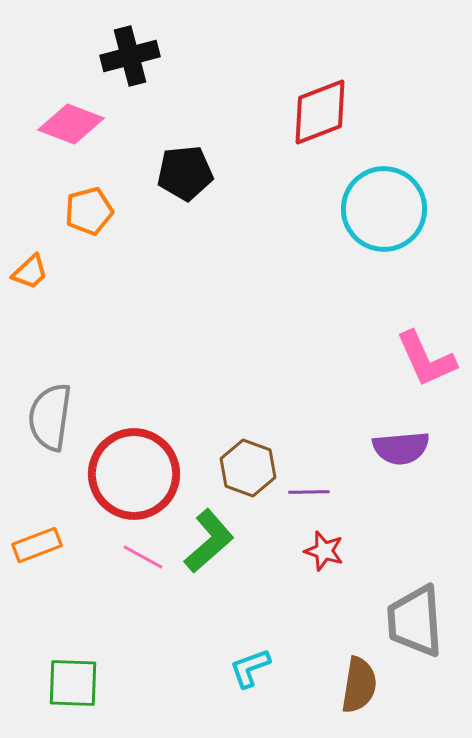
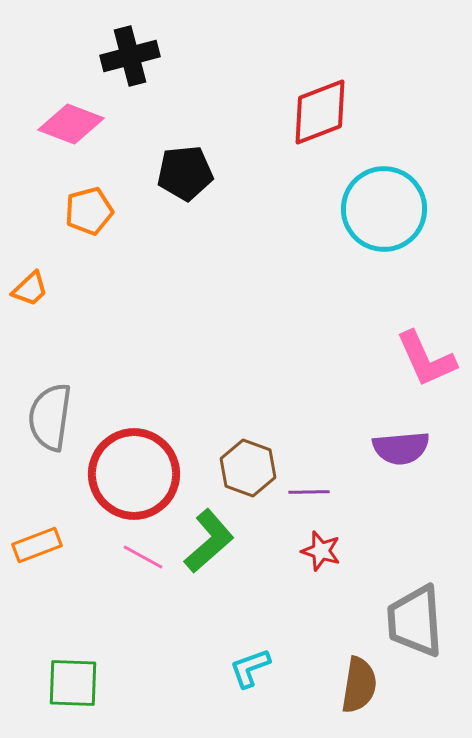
orange trapezoid: moved 17 px down
red star: moved 3 px left
